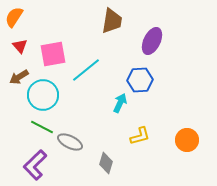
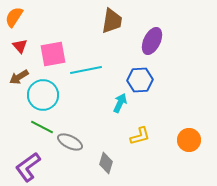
cyan line: rotated 28 degrees clockwise
orange circle: moved 2 px right
purple L-shape: moved 7 px left, 2 px down; rotated 8 degrees clockwise
